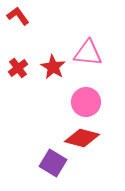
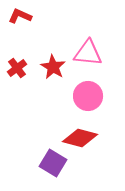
red L-shape: moved 2 px right; rotated 30 degrees counterclockwise
red cross: moved 1 px left
pink circle: moved 2 px right, 6 px up
red diamond: moved 2 px left
